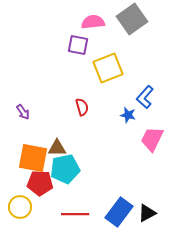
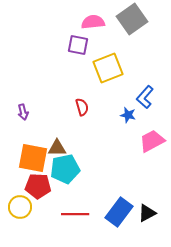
purple arrow: rotated 21 degrees clockwise
pink trapezoid: moved 2 px down; rotated 36 degrees clockwise
red pentagon: moved 2 px left, 3 px down
